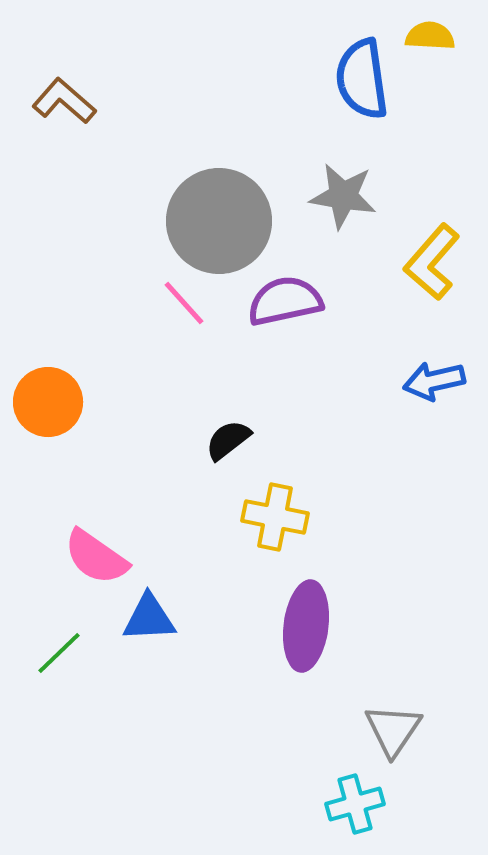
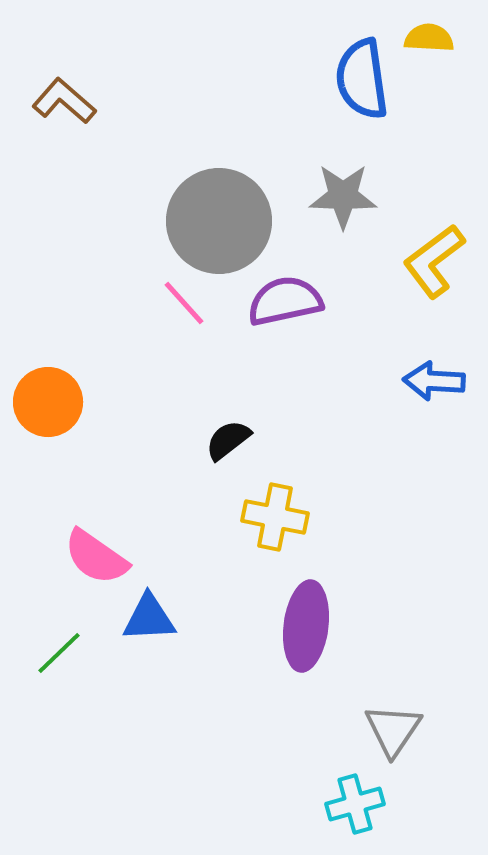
yellow semicircle: moved 1 px left, 2 px down
gray star: rotated 8 degrees counterclockwise
yellow L-shape: moved 2 px right, 1 px up; rotated 12 degrees clockwise
blue arrow: rotated 16 degrees clockwise
